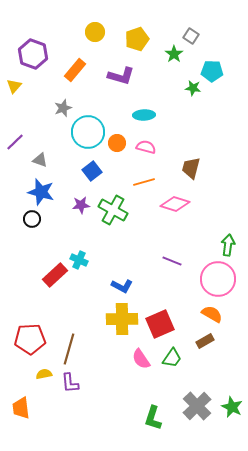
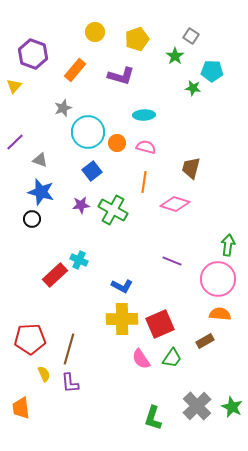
green star at (174, 54): moved 1 px right, 2 px down
orange line at (144, 182): rotated 65 degrees counterclockwise
orange semicircle at (212, 314): moved 8 px right; rotated 25 degrees counterclockwise
yellow semicircle at (44, 374): rotated 77 degrees clockwise
